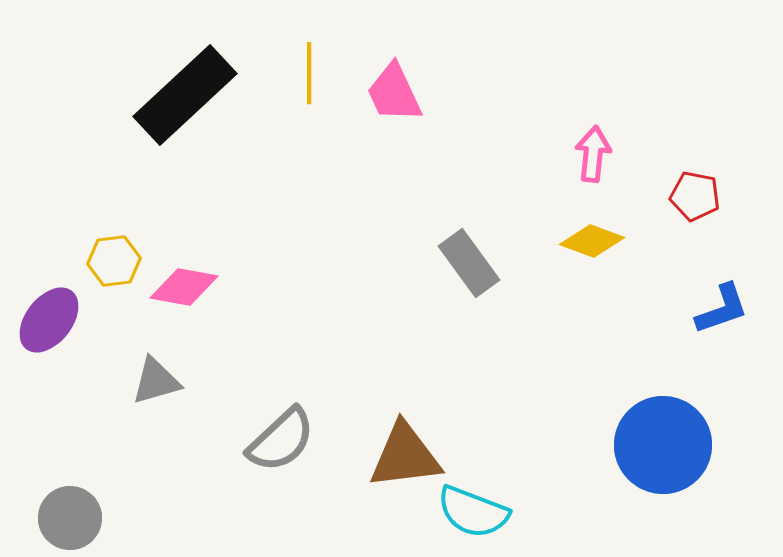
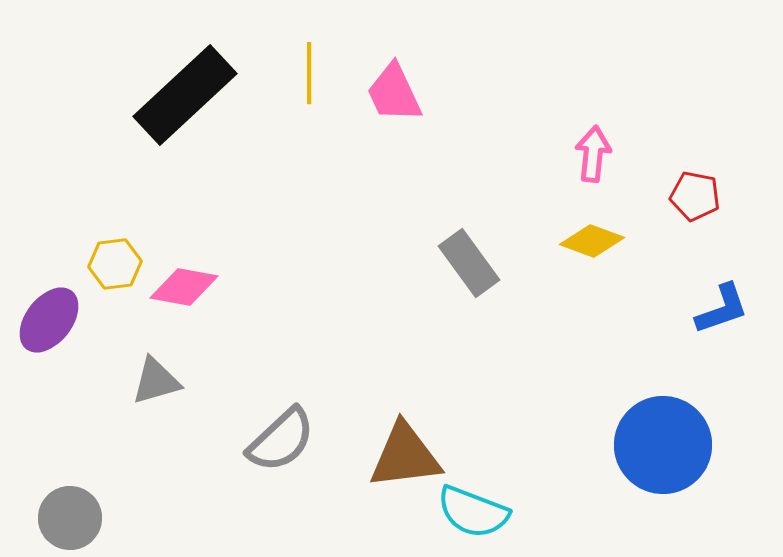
yellow hexagon: moved 1 px right, 3 px down
